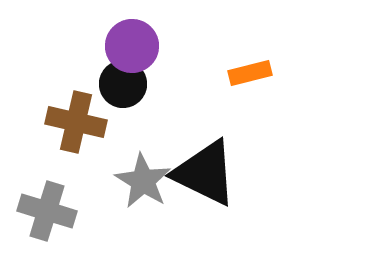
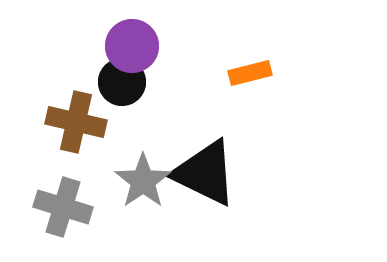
black circle: moved 1 px left, 2 px up
gray star: rotated 6 degrees clockwise
gray cross: moved 16 px right, 4 px up
